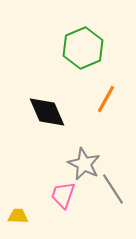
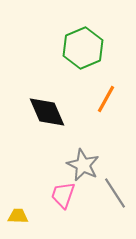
gray star: moved 1 px left, 1 px down
gray line: moved 2 px right, 4 px down
